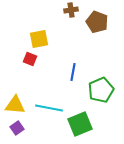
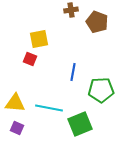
green pentagon: rotated 20 degrees clockwise
yellow triangle: moved 2 px up
purple square: rotated 32 degrees counterclockwise
